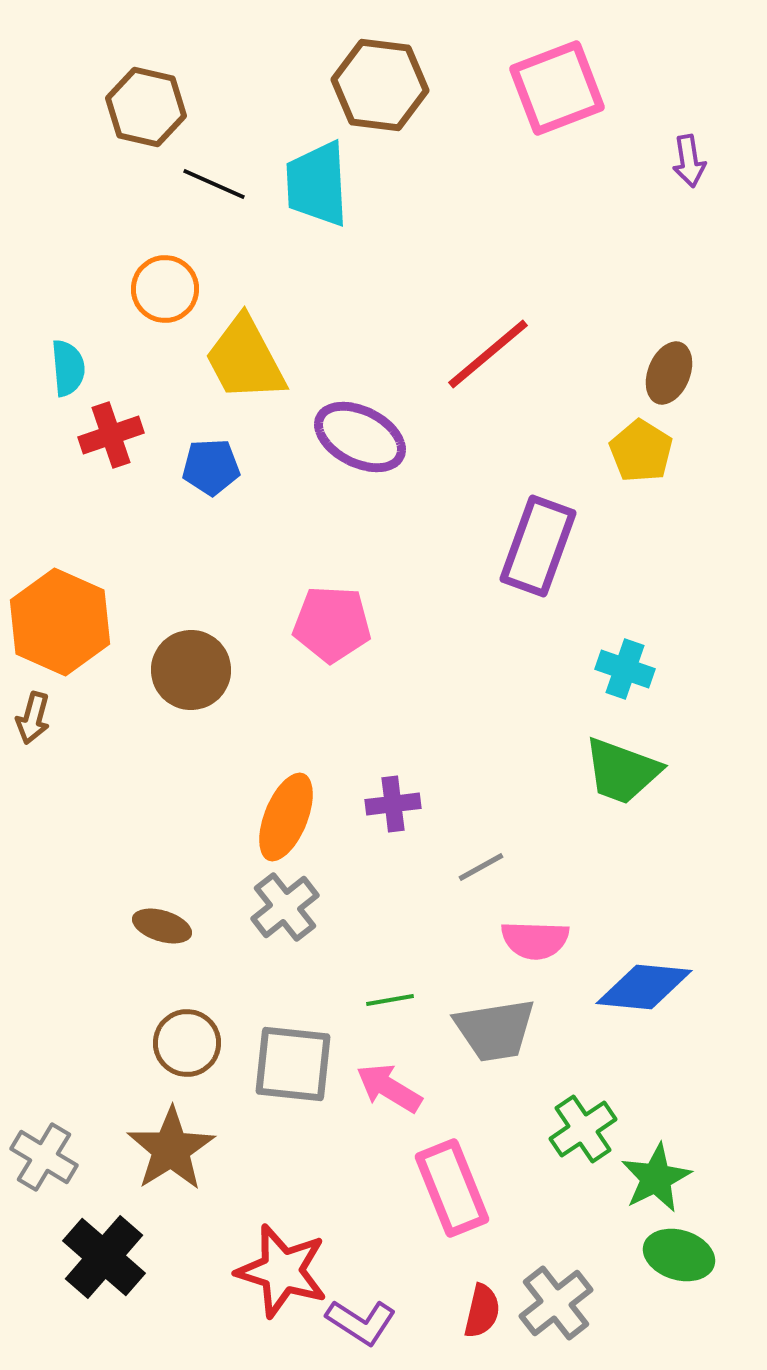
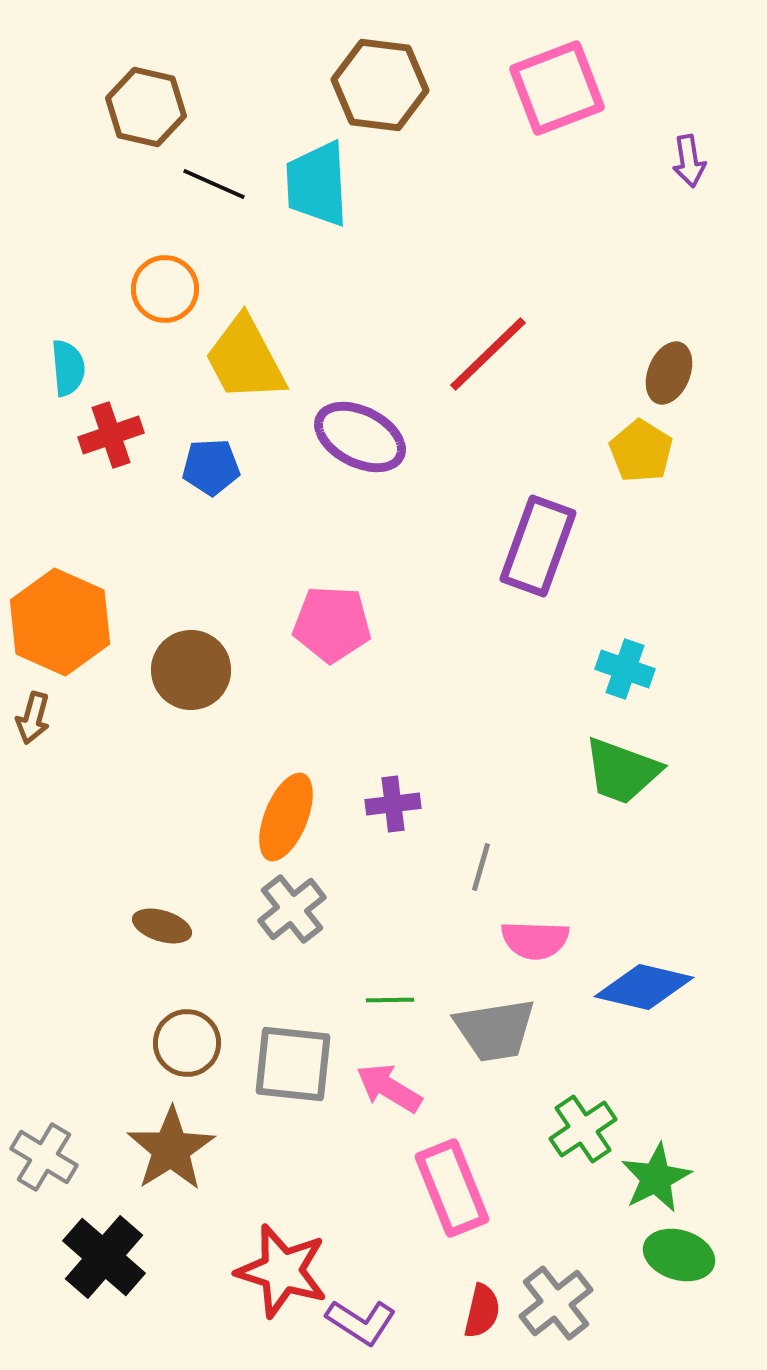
red line at (488, 354): rotated 4 degrees counterclockwise
gray line at (481, 867): rotated 45 degrees counterclockwise
gray cross at (285, 907): moved 7 px right, 2 px down
blue diamond at (644, 987): rotated 8 degrees clockwise
green line at (390, 1000): rotated 9 degrees clockwise
